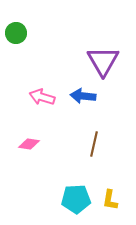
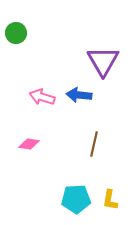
blue arrow: moved 4 px left, 1 px up
